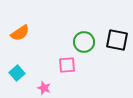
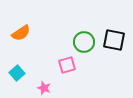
orange semicircle: moved 1 px right
black square: moved 3 px left
pink square: rotated 12 degrees counterclockwise
